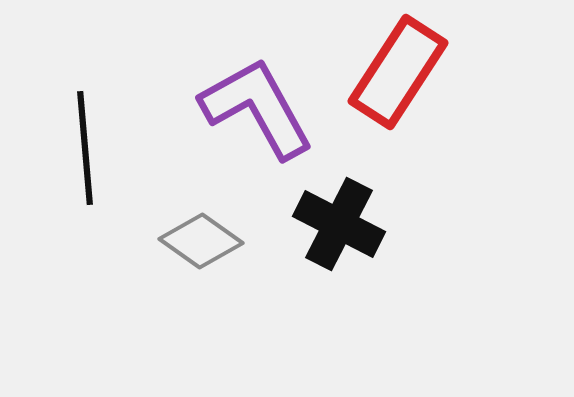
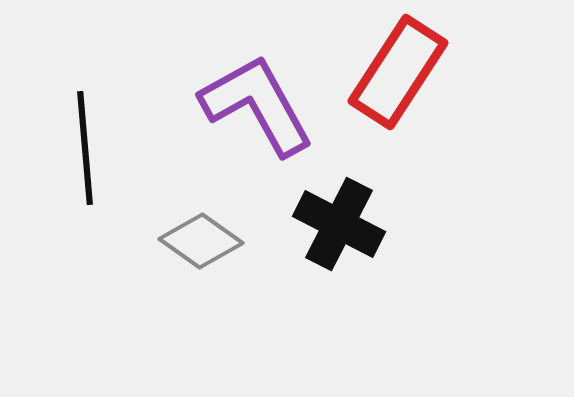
purple L-shape: moved 3 px up
